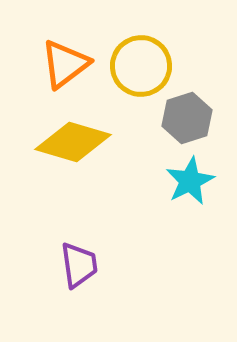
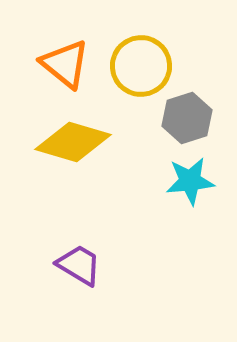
orange triangle: rotated 44 degrees counterclockwise
cyan star: rotated 21 degrees clockwise
purple trapezoid: rotated 51 degrees counterclockwise
